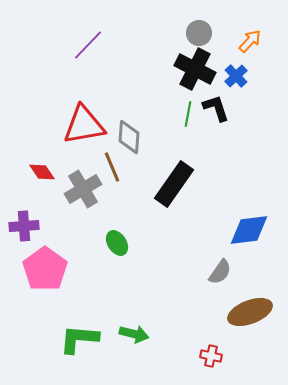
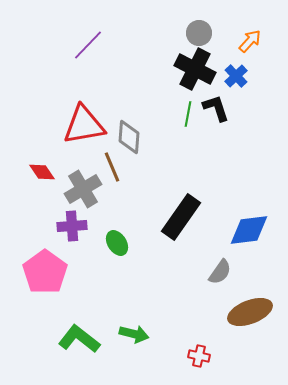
black rectangle: moved 7 px right, 33 px down
purple cross: moved 48 px right
pink pentagon: moved 3 px down
green L-shape: rotated 33 degrees clockwise
red cross: moved 12 px left
